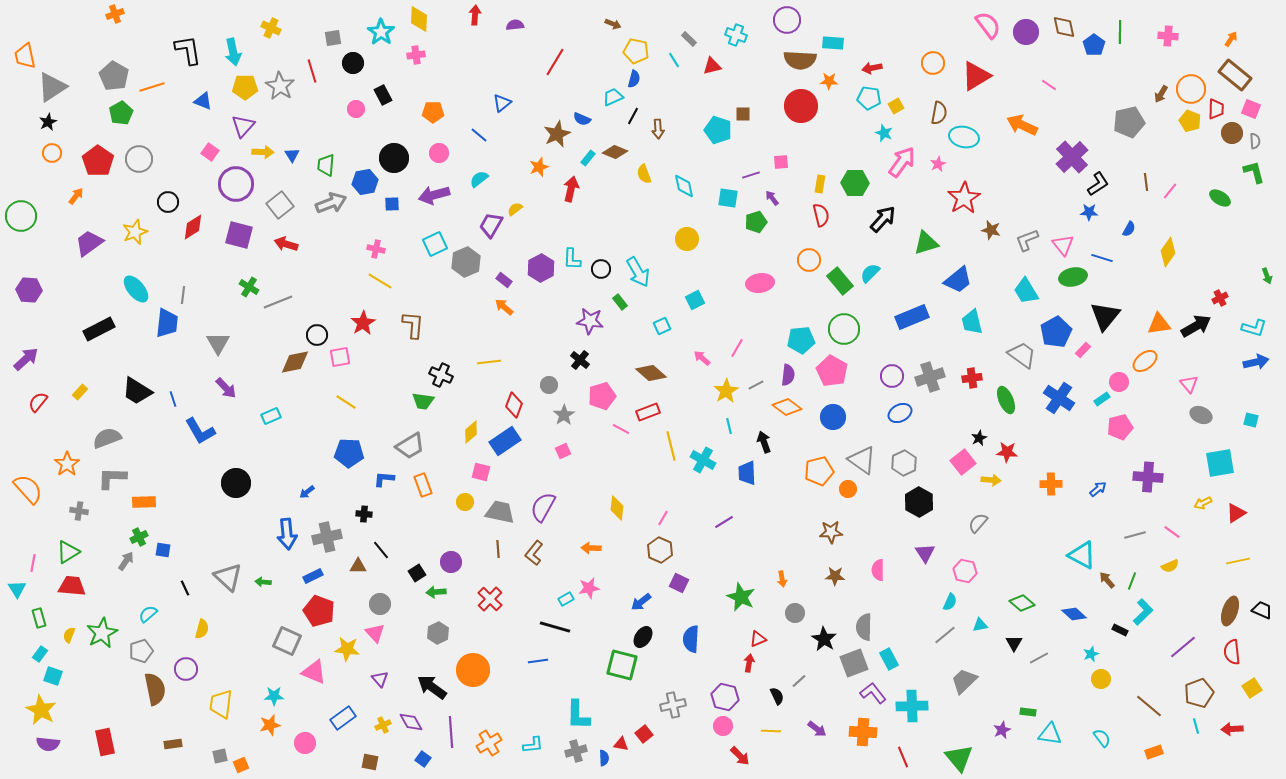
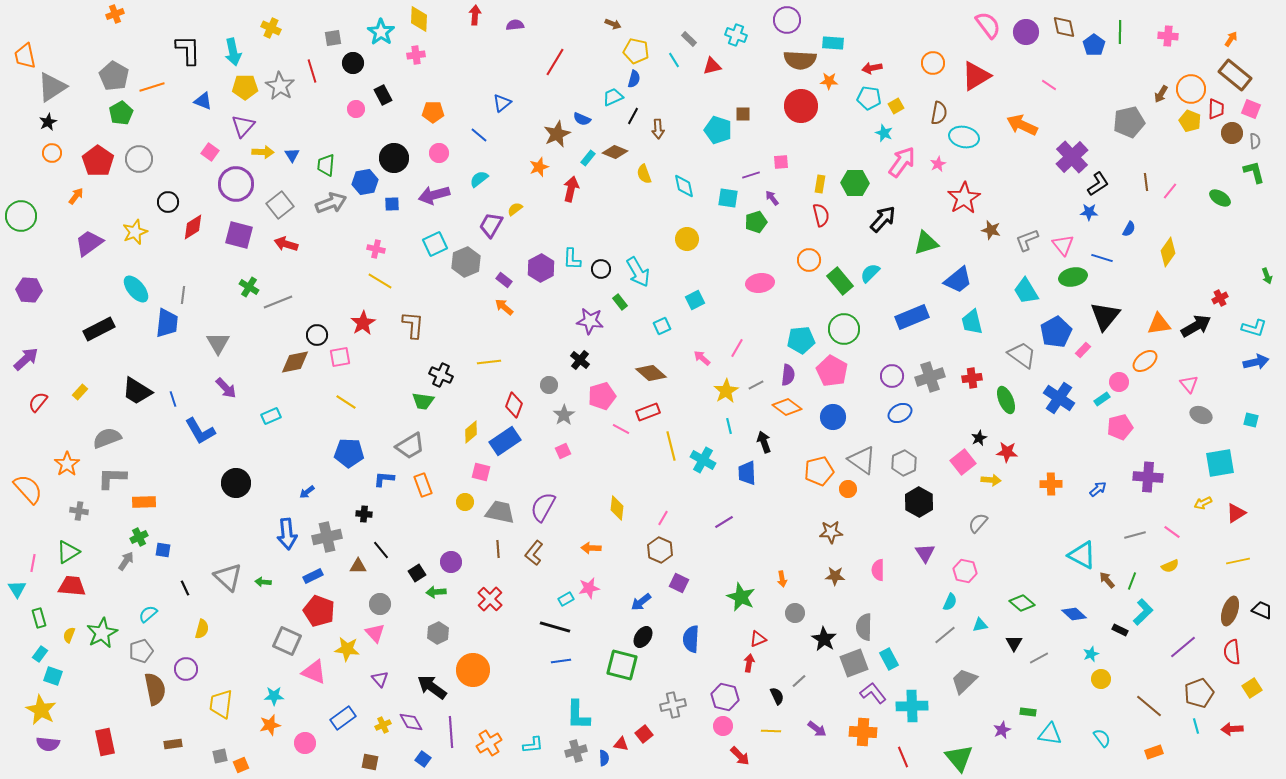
black L-shape at (188, 50): rotated 8 degrees clockwise
blue line at (538, 661): moved 23 px right
